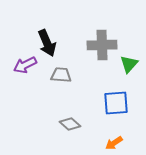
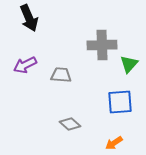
black arrow: moved 18 px left, 25 px up
blue square: moved 4 px right, 1 px up
